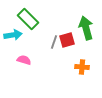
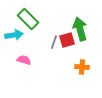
green arrow: moved 6 px left, 1 px down
cyan arrow: moved 1 px right
